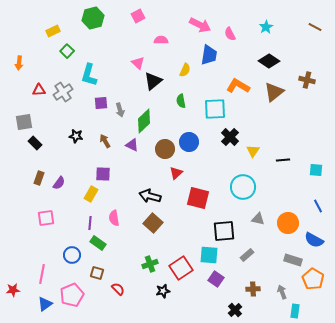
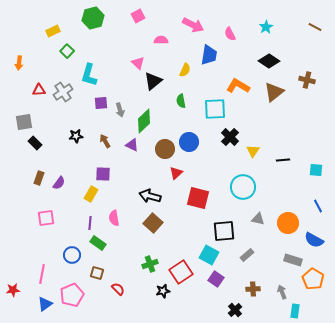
pink arrow at (200, 25): moved 7 px left
black star at (76, 136): rotated 16 degrees counterclockwise
cyan square at (209, 255): rotated 24 degrees clockwise
red square at (181, 268): moved 4 px down
